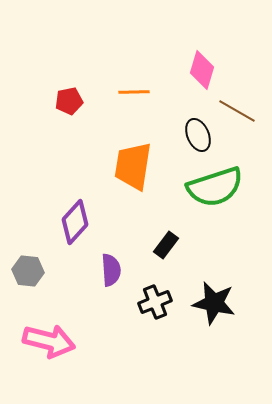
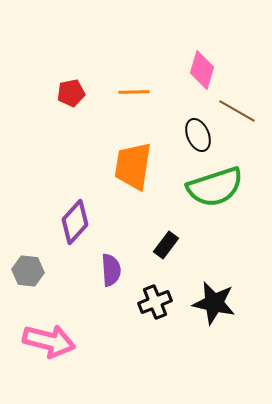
red pentagon: moved 2 px right, 8 px up
